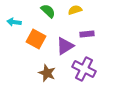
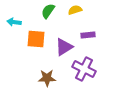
green semicircle: rotated 98 degrees counterclockwise
purple rectangle: moved 1 px right, 1 px down
orange square: rotated 24 degrees counterclockwise
purple triangle: moved 1 px left, 1 px down
brown star: moved 5 px down; rotated 24 degrees counterclockwise
